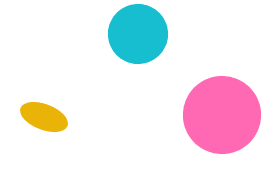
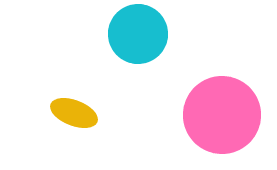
yellow ellipse: moved 30 px right, 4 px up
